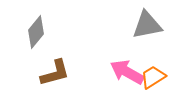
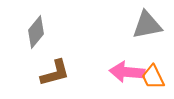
pink arrow: rotated 24 degrees counterclockwise
orange trapezoid: rotated 84 degrees counterclockwise
